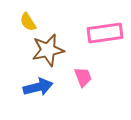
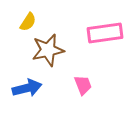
yellow semicircle: rotated 114 degrees counterclockwise
pink trapezoid: moved 8 px down
blue arrow: moved 11 px left, 1 px down
